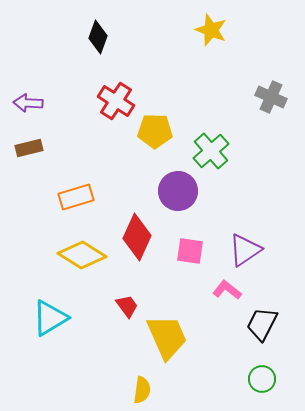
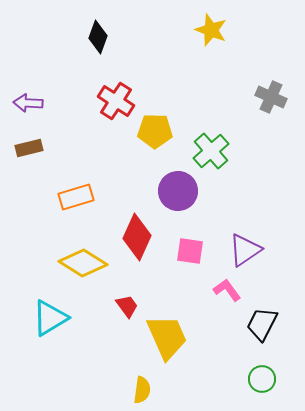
yellow diamond: moved 1 px right, 8 px down
pink L-shape: rotated 16 degrees clockwise
